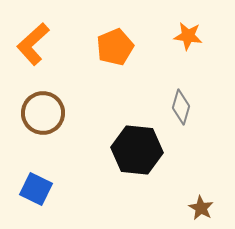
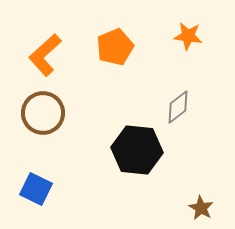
orange L-shape: moved 12 px right, 11 px down
gray diamond: moved 3 px left; rotated 36 degrees clockwise
